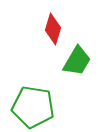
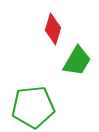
green pentagon: rotated 15 degrees counterclockwise
